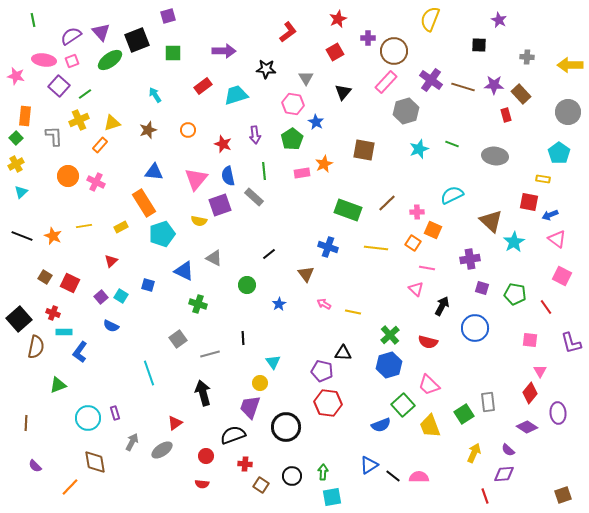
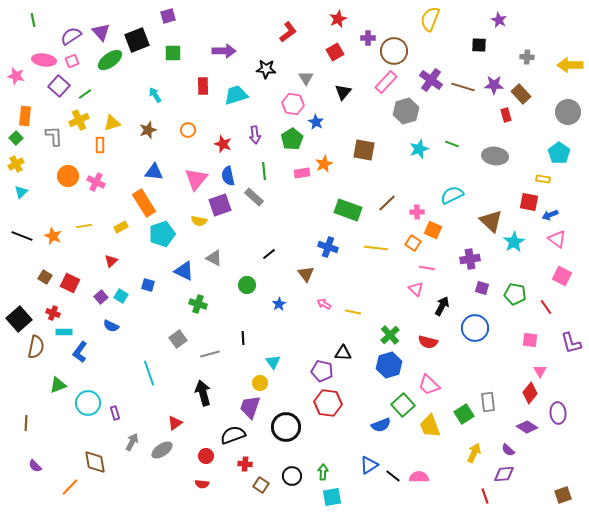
red rectangle at (203, 86): rotated 54 degrees counterclockwise
orange rectangle at (100, 145): rotated 42 degrees counterclockwise
cyan circle at (88, 418): moved 15 px up
